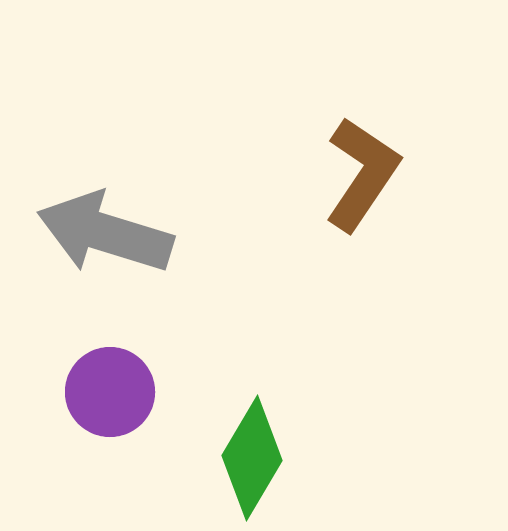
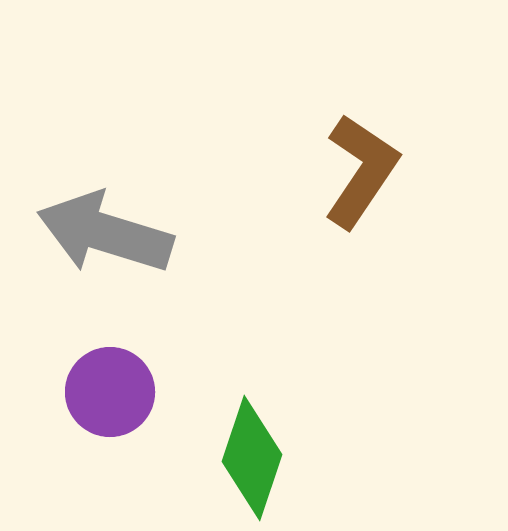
brown L-shape: moved 1 px left, 3 px up
green diamond: rotated 12 degrees counterclockwise
